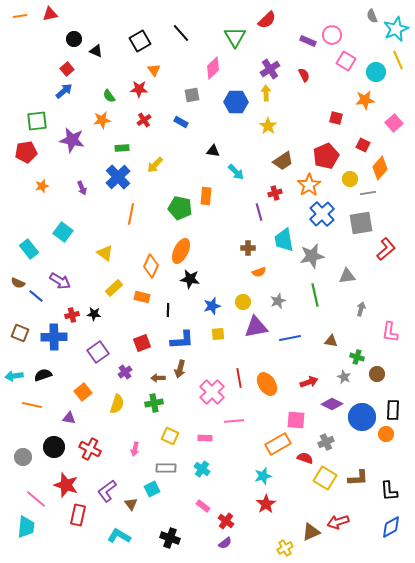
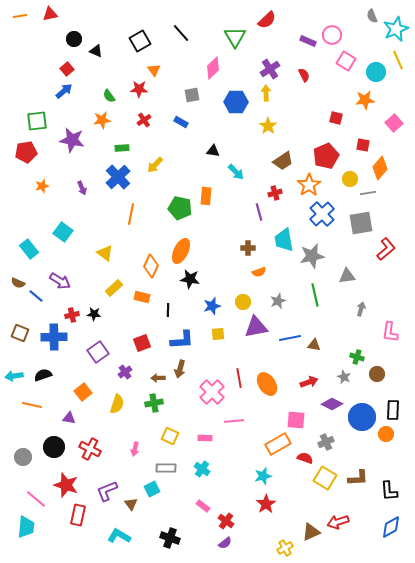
red square at (363, 145): rotated 16 degrees counterclockwise
brown triangle at (331, 341): moved 17 px left, 4 px down
purple L-shape at (107, 491): rotated 15 degrees clockwise
